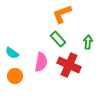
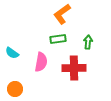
orange L-shape: rotated 15 degrees counterclockwise
green rectangle: rotated 56 degrees counterclockwise
red cross: moved 5 px right, 3 px down; rotated 25 degrees counterclockwise
orange circle: moved 13 px down
